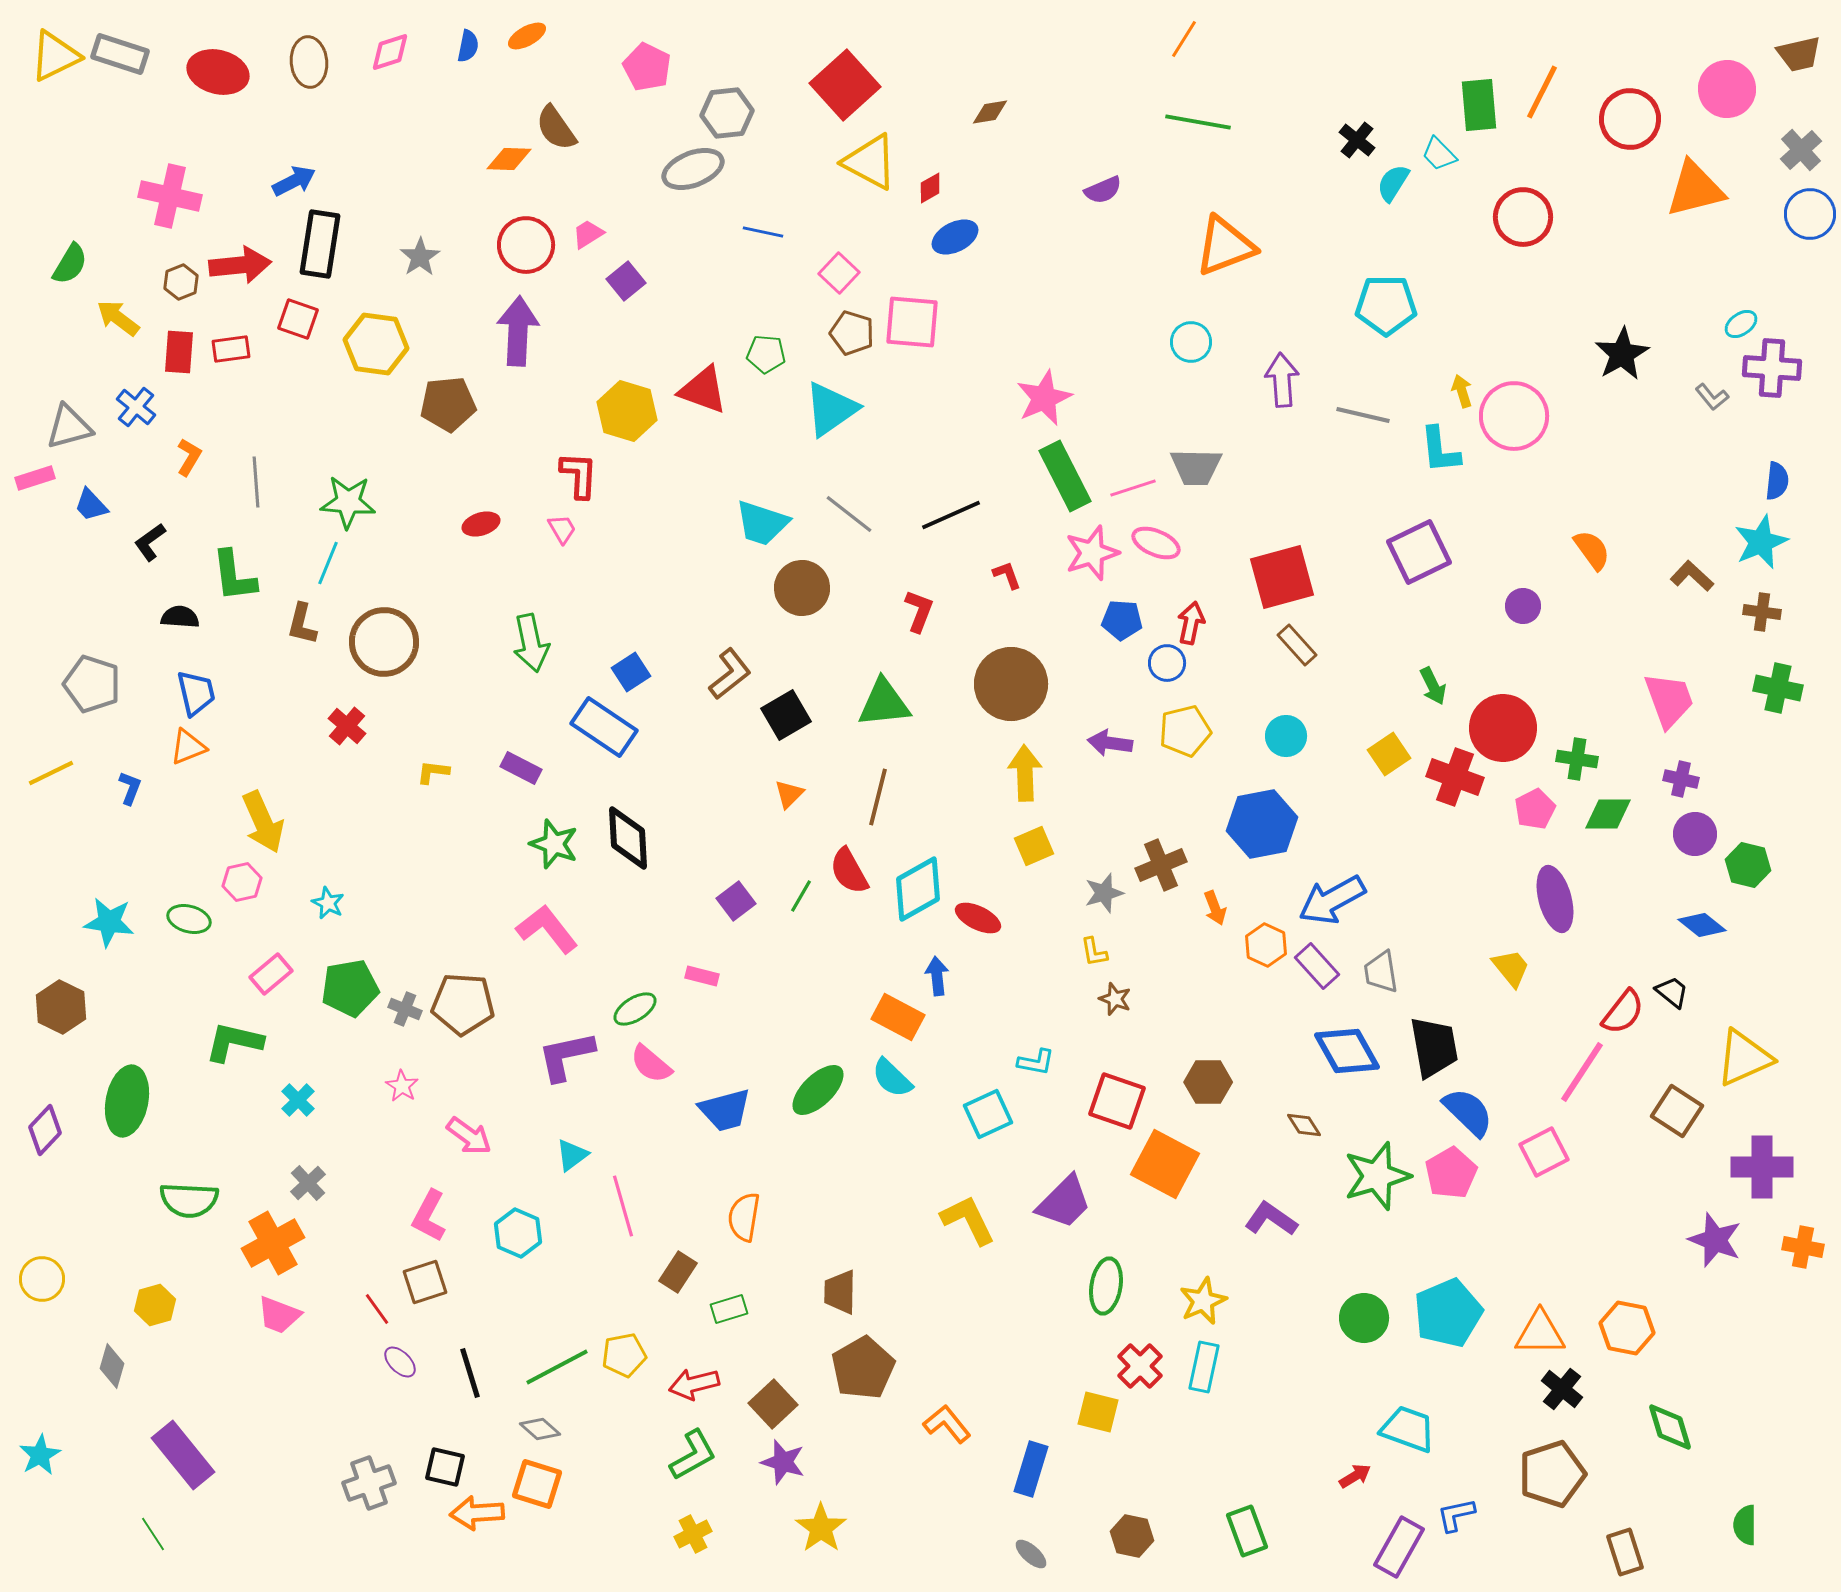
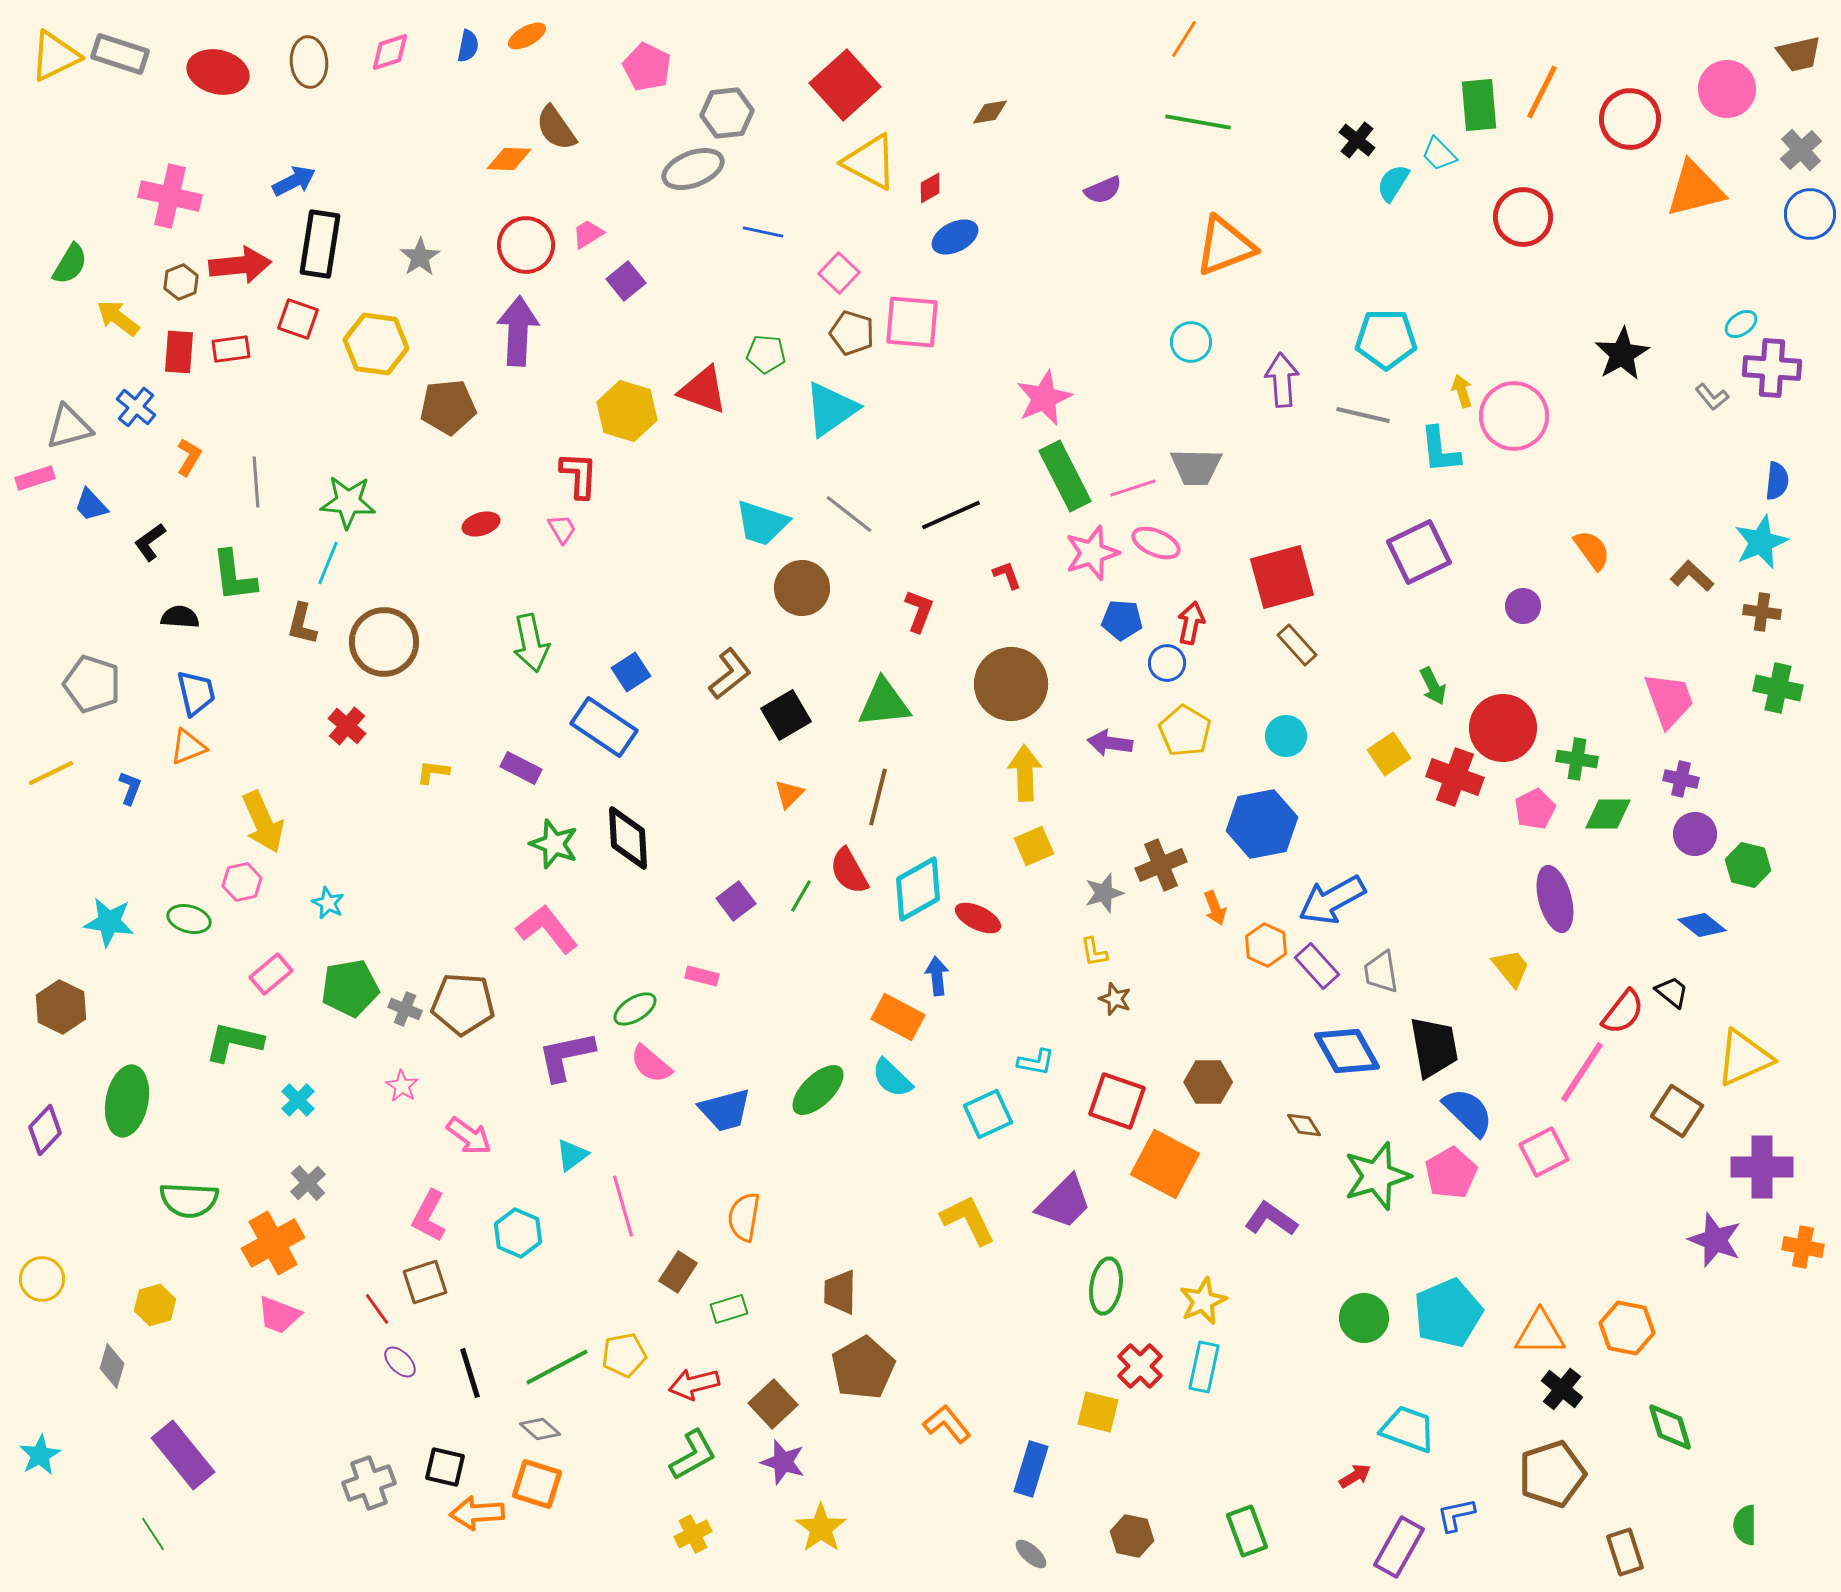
cyan pentagon at (1386, 305): moved 34 px down
brown pentagon at (448, 404): moved 3 px down
yellow pentagon at (1185, 731): rotated 27 degrees counterclockwise
